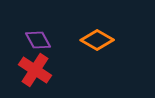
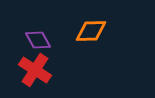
orange diamond: moved 6 px left, 9 px up; rotated 32 degrees counterclockwise
